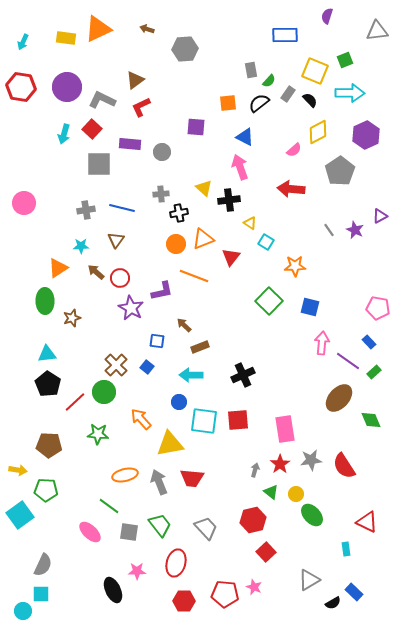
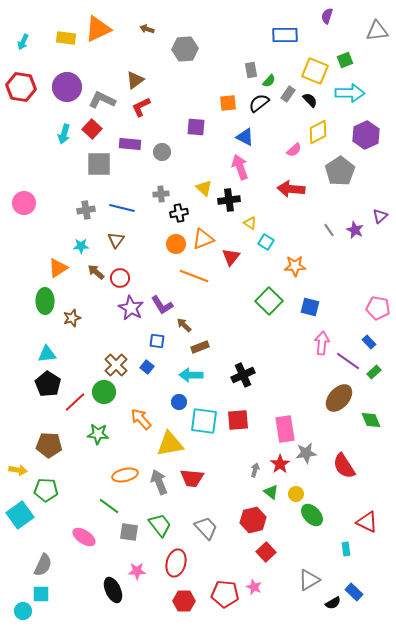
purple triangle at (380, 216): rotated 14 degrees counterclockwise
purple L-shape at (162, 291): moved 14 px down; rotated 70 degrees clockwise
gray star at (311, 460): moved 5 px left, 7 px up
pink ellipse at (90, 532): moved 6 px left, 5 px down; rotated 10 degrees counterclockwise
